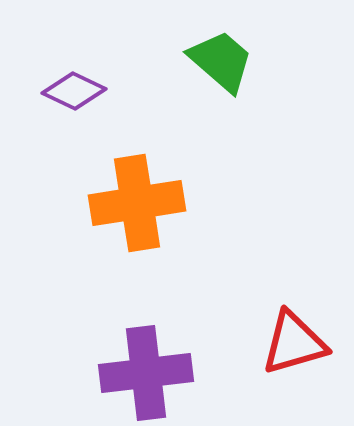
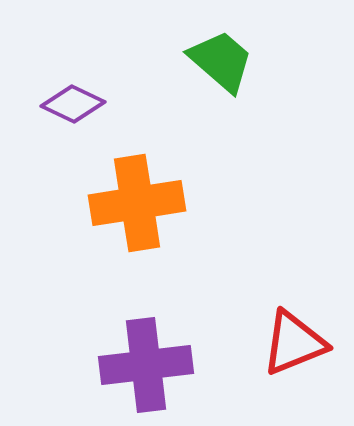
purple diamond: moved 1 px left, 13 px down
red triangle: rotated 6 degrees counterclockwise
purple cross: moved 8 px up
